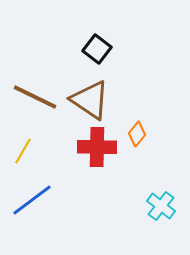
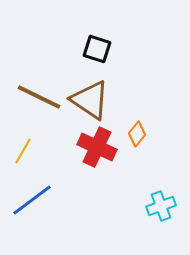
black square: rotated 20 degrees counterclockwise
brown line: moved 4 px right
red cross: rotated 24 degrees clockwise
cyan cross: rotated 32 degrees clockwise
